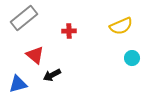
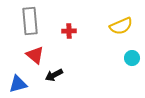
gray rectangle: moved 6 px right, 3 px down; rotated 56 degrees counterclockwise
black arrow: moved 2 px right
